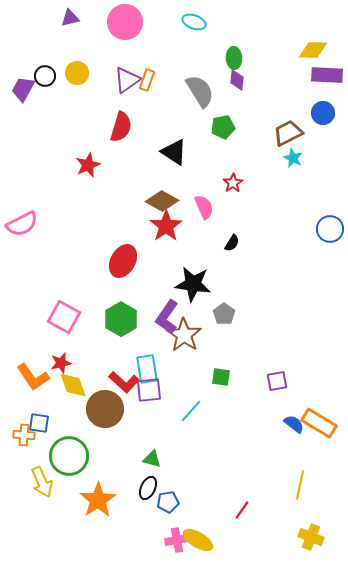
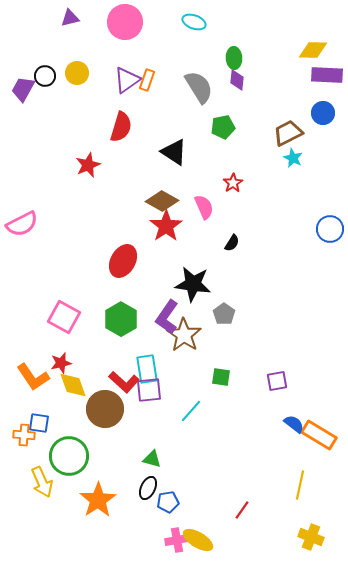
gray semicircle at (200, 91): moved 1 px left, 4 px up
orange rectangle at (319, 423): moved 12 px down
